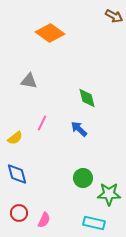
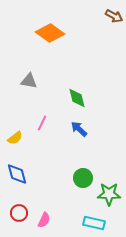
green diamond: moved 10 px left
